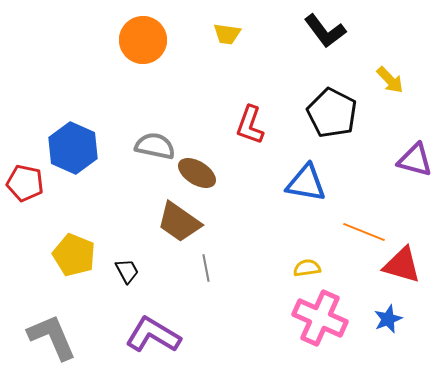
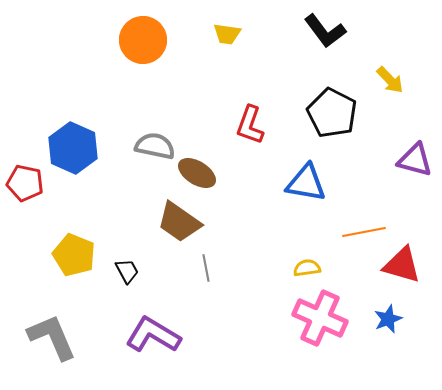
orange line: rotated 33 degrees counterclockwise
